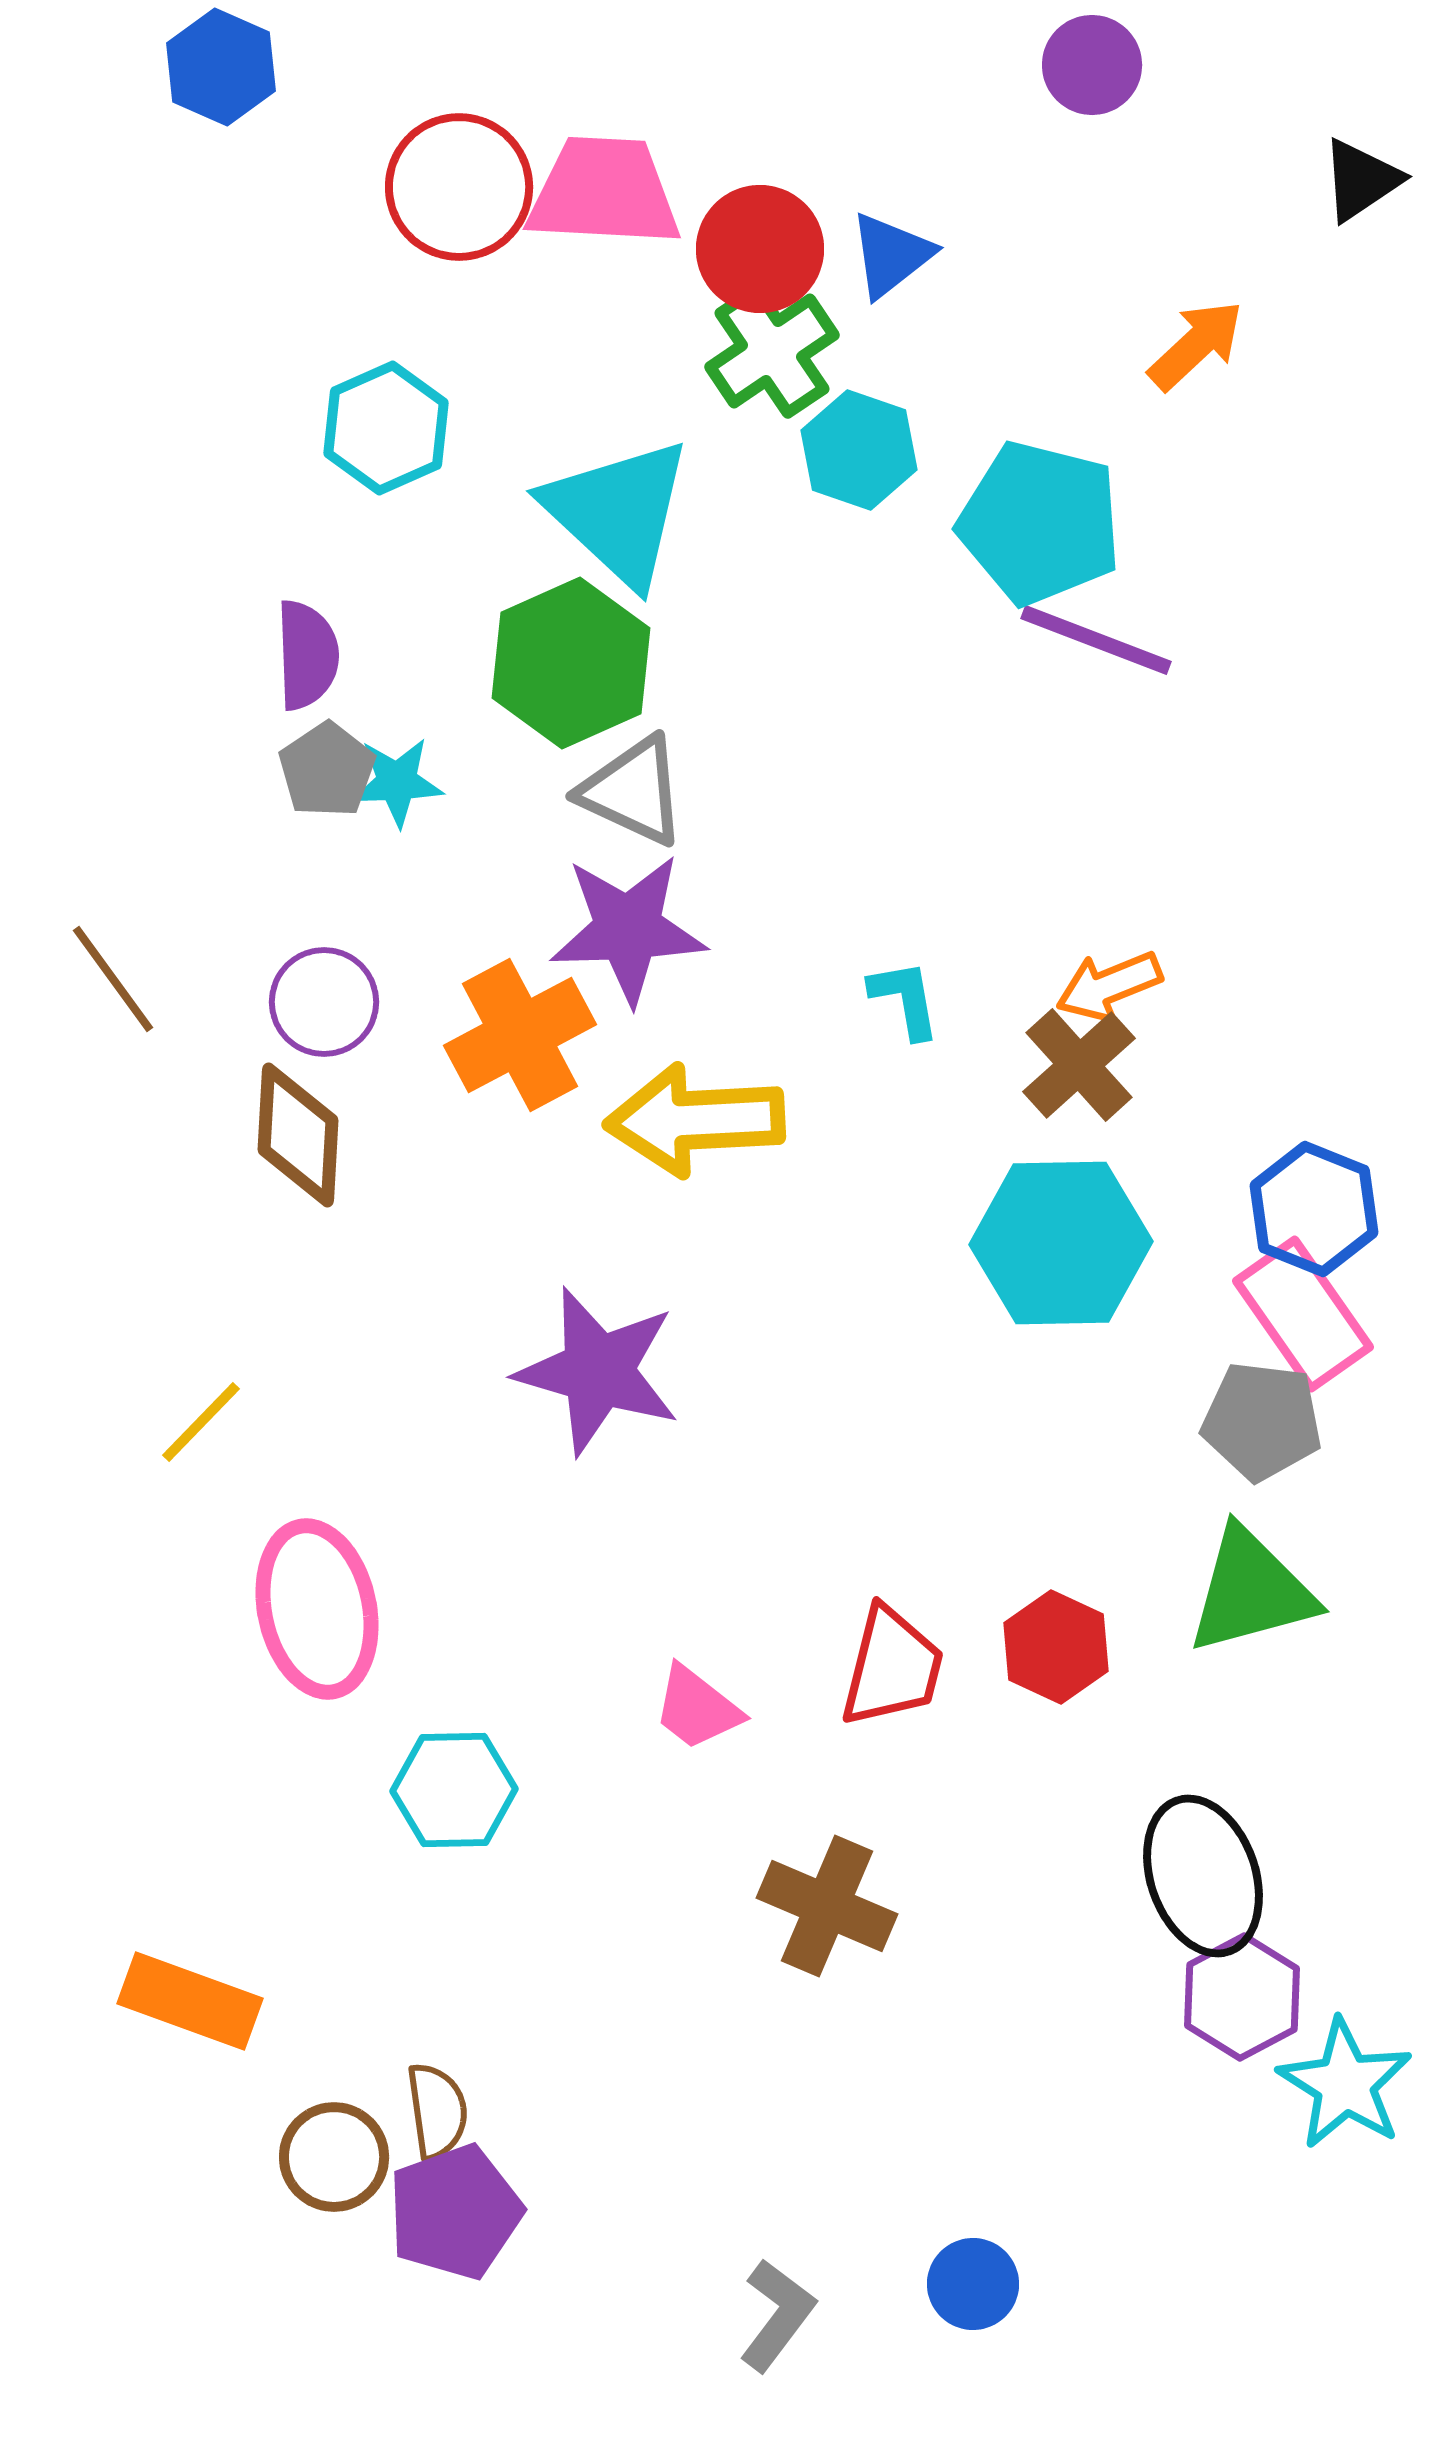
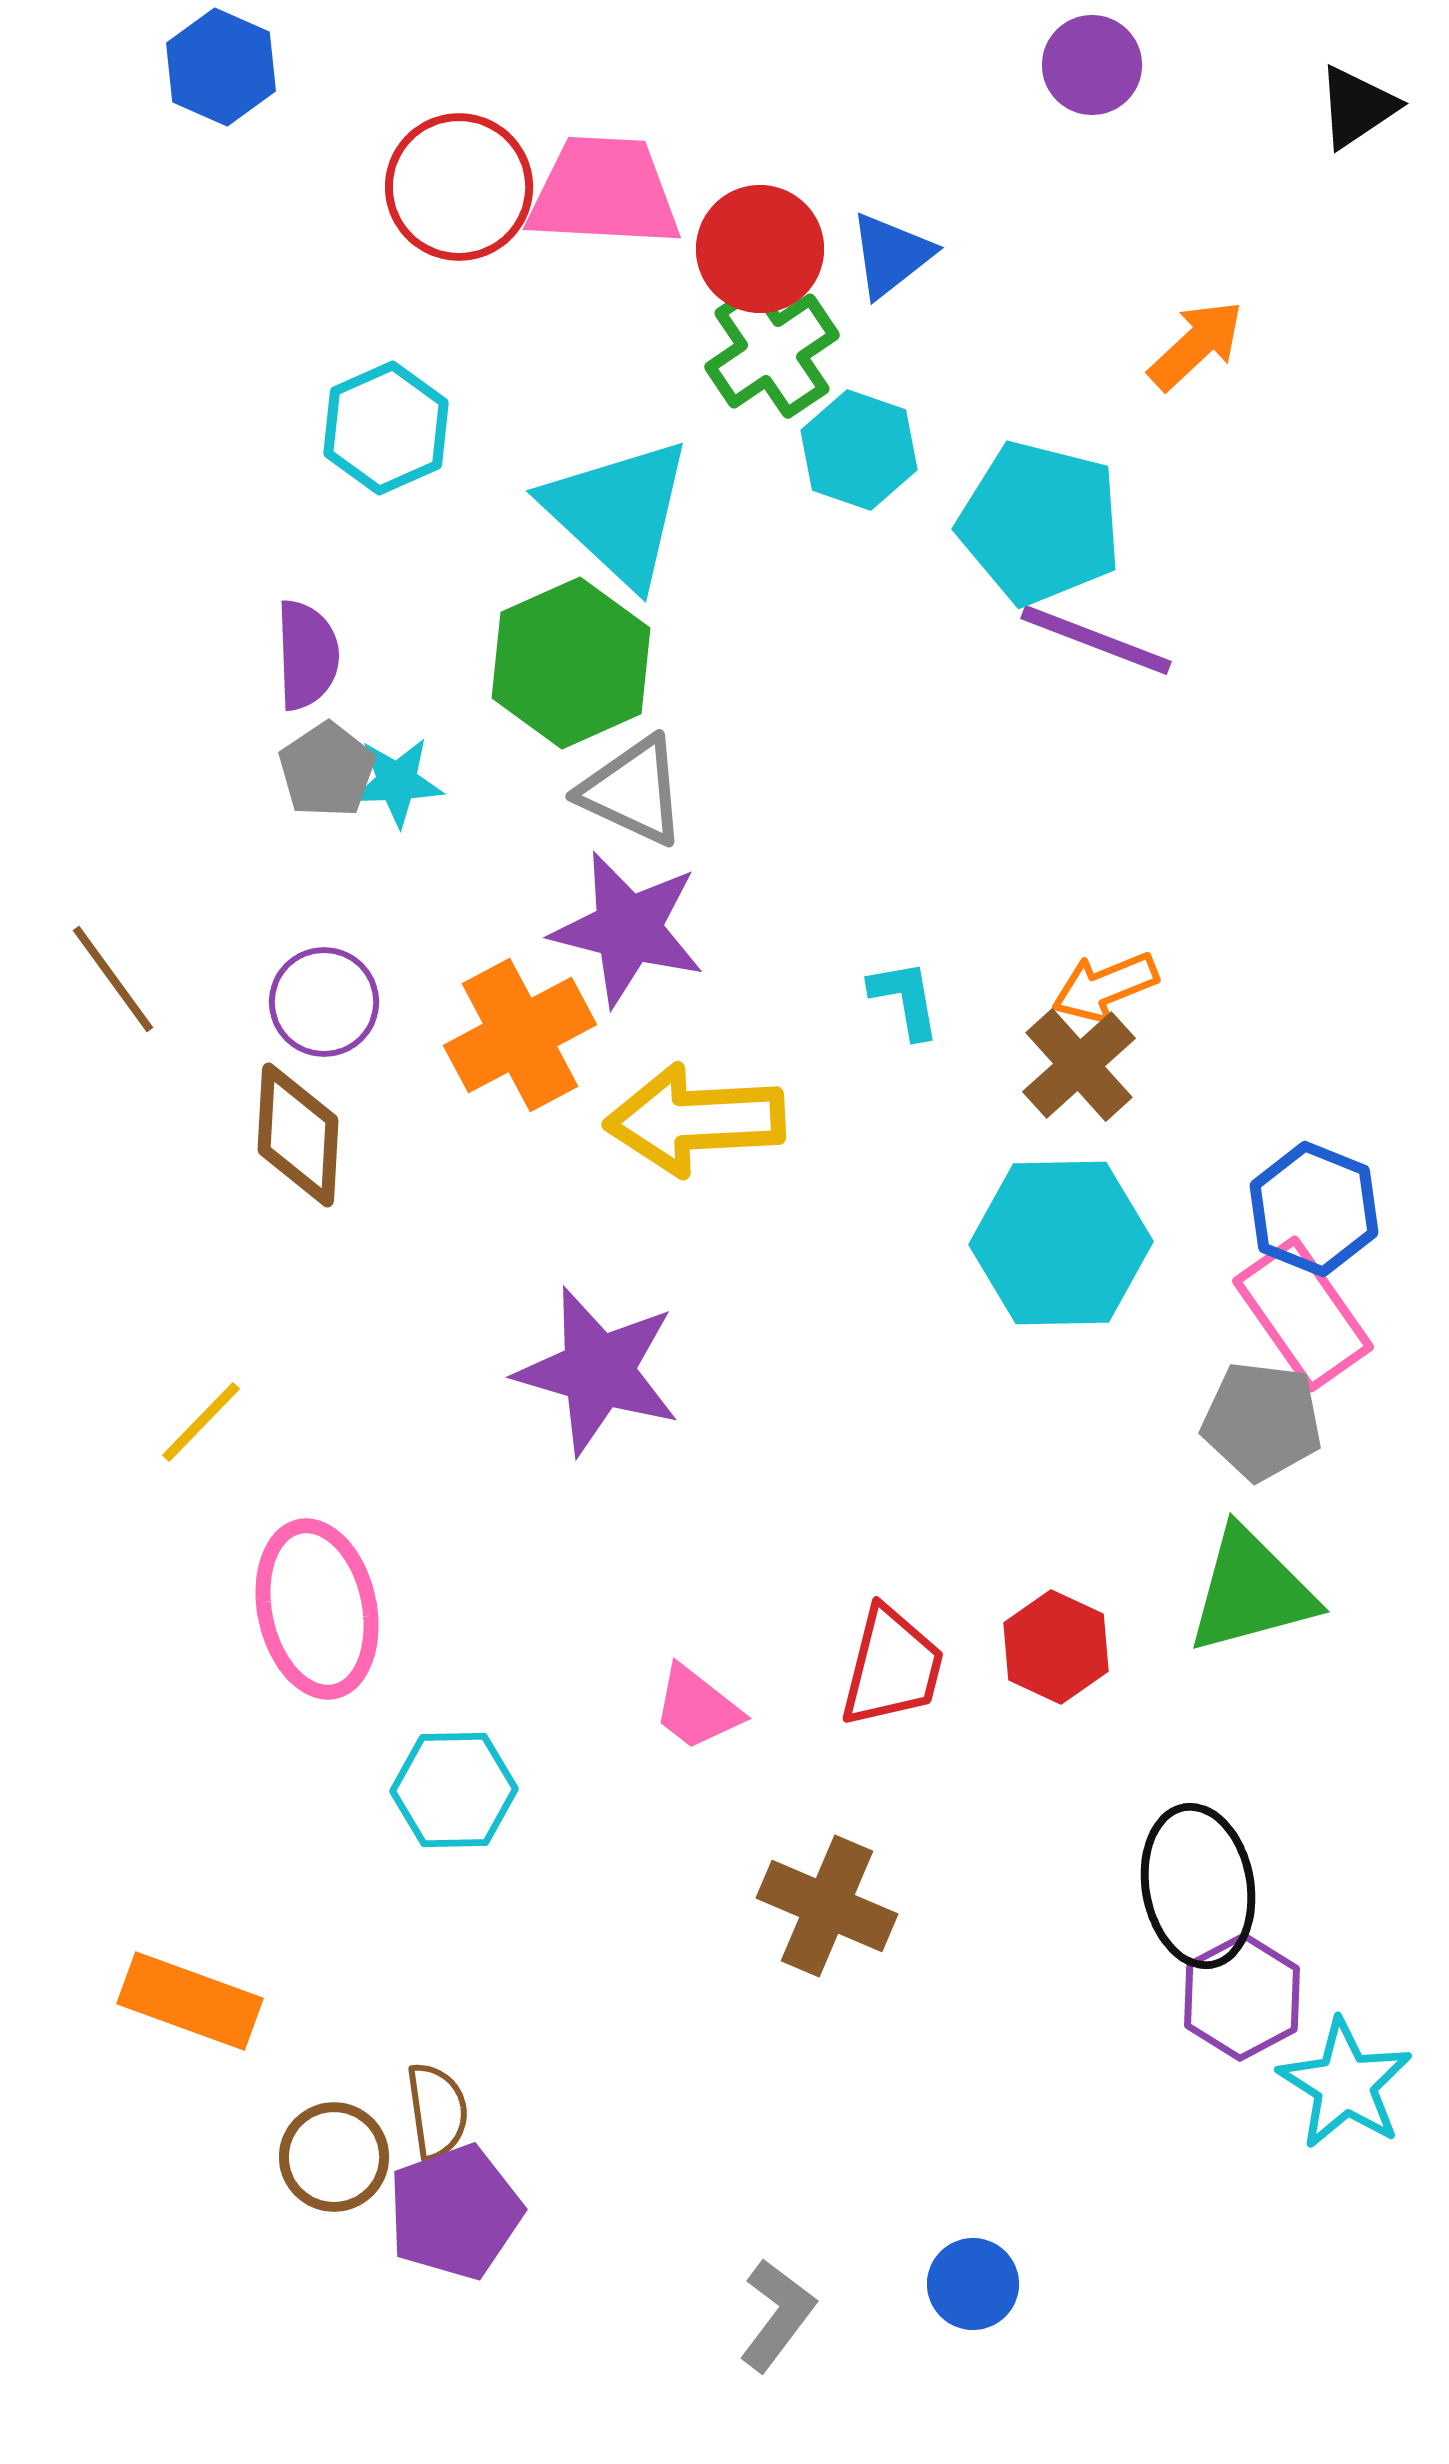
black triangle at (1361, 180): moved 4 px left, 73 px up
purple star at (628, 929): rotated 16 degrees clockwise
orange arrow at (1109, 986): moved 4 px left, 1 px down
black ellipse at (1203, 1876): moved 5 px left, 10 px down; rotated 9 degrees clockwise
